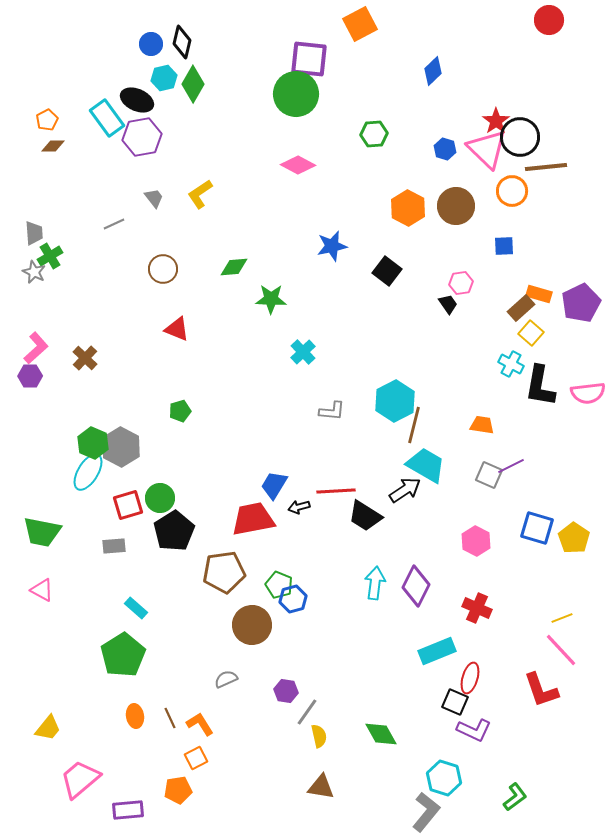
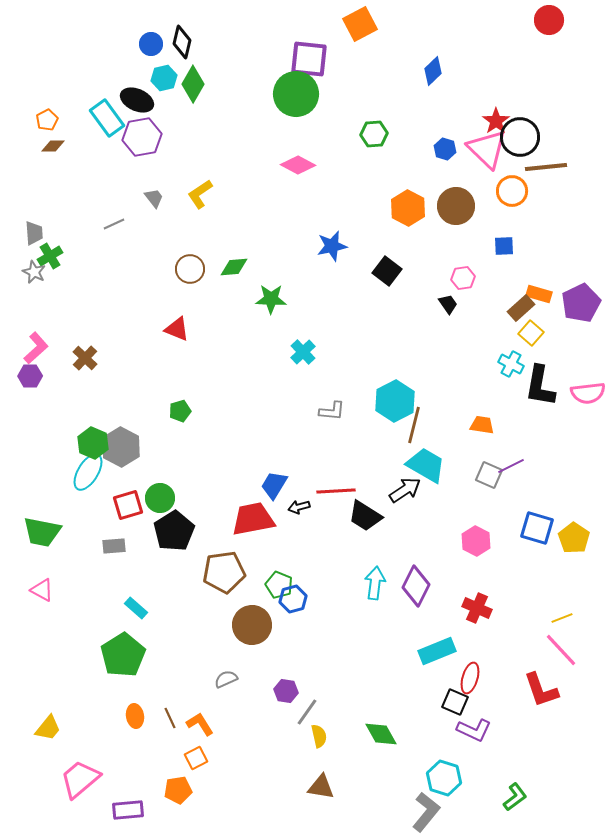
brown circle at (163, 269): moved 27 px right
pink hexagon at (461, 283): moved 2 px right, 5 px up
